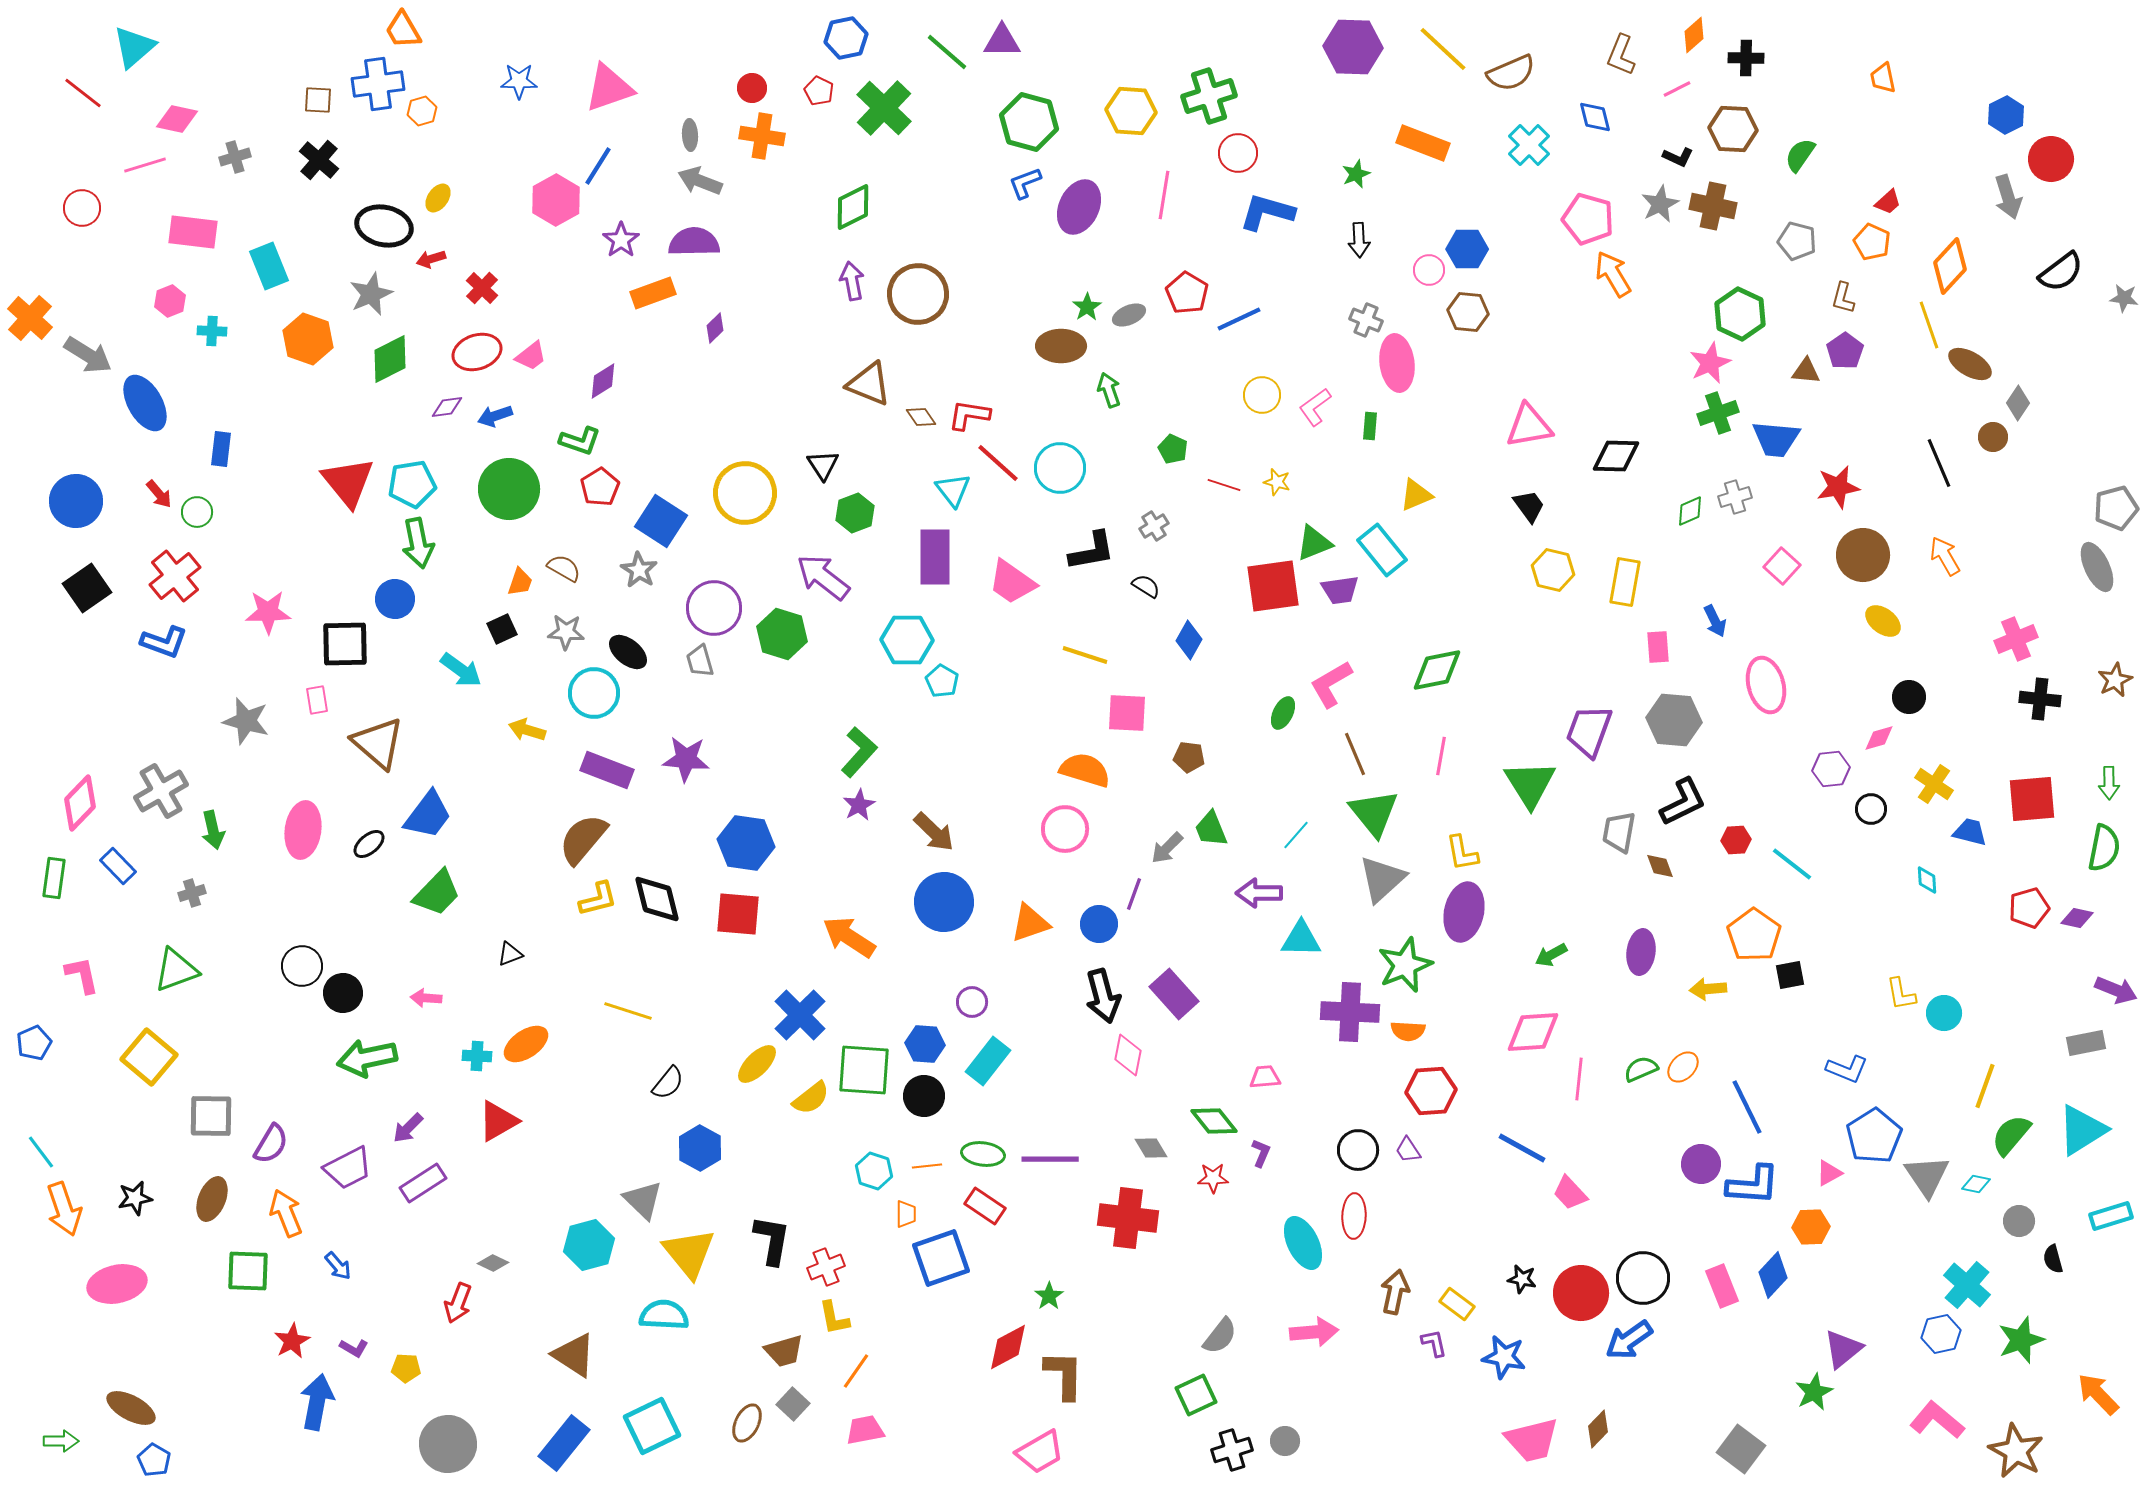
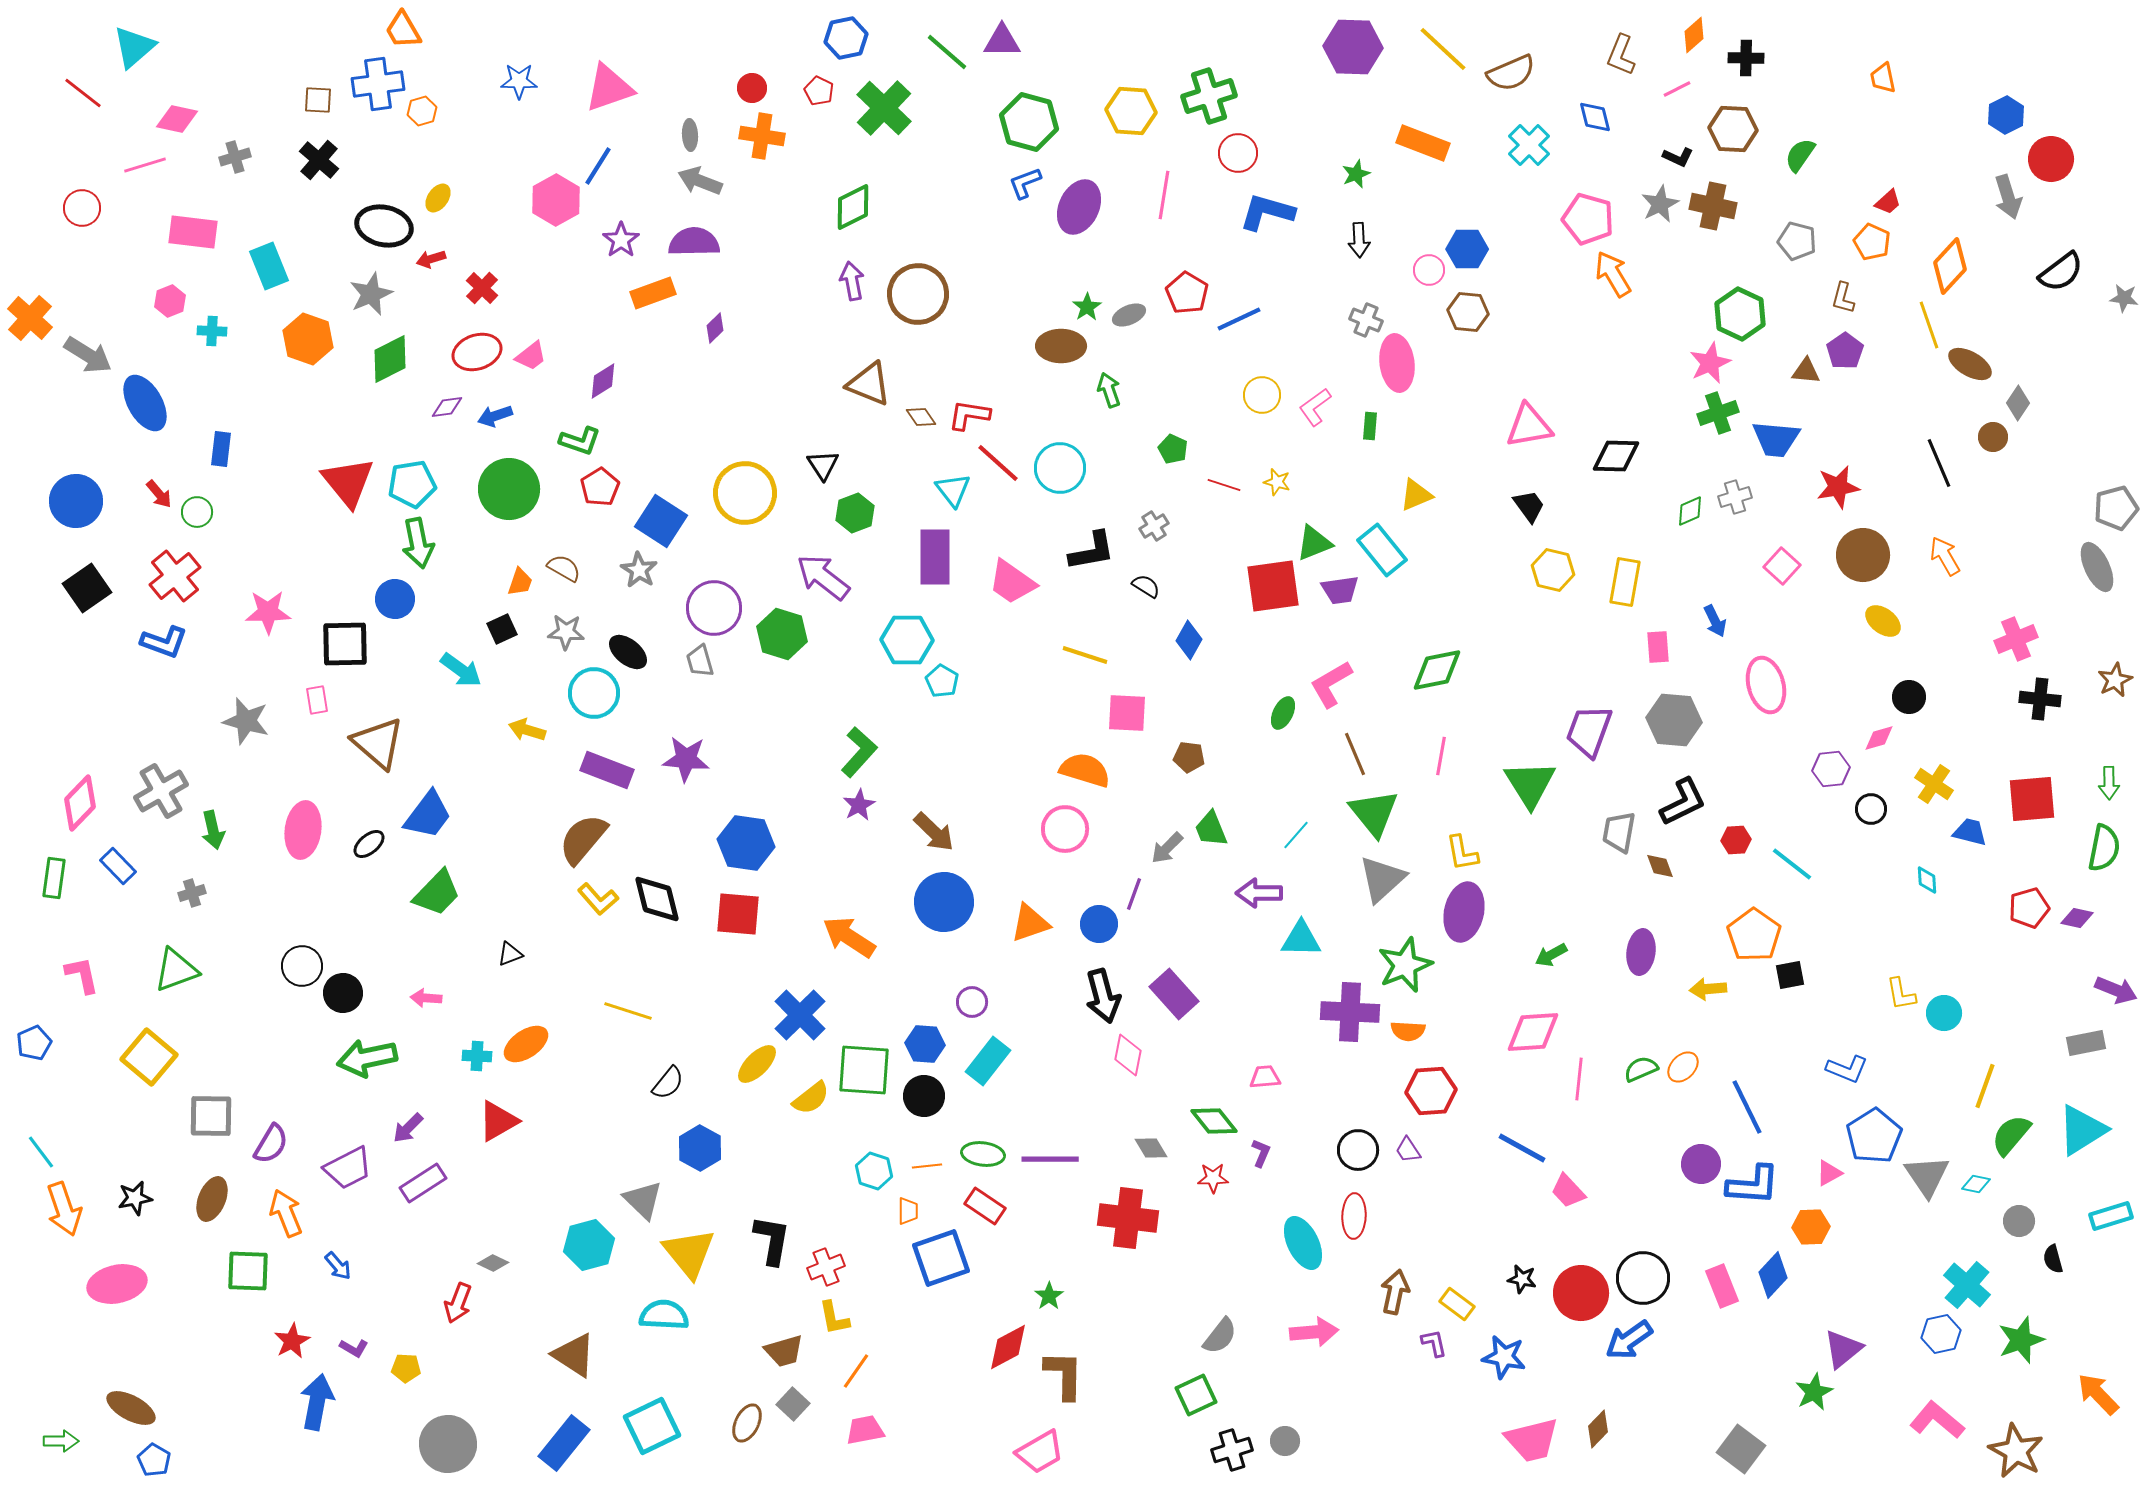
yellow L-shape at (598, 899): rotated 63 degrees clockwise
pink trapezoid at (1570, 1193): moved 2 px left, 2 px up
orange trapezoid at (906, 1214): moved 2 px right, 3 px up
